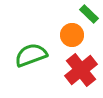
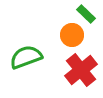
green rectangle: moved 3 px left
green semicircle: moved 5 px left, 2 px down
